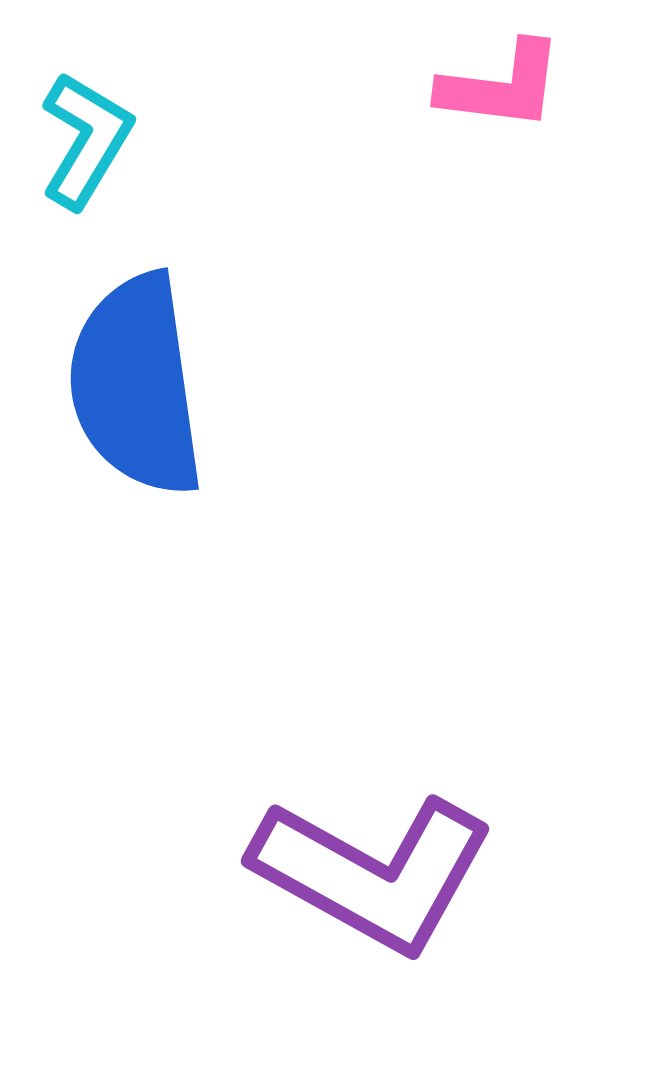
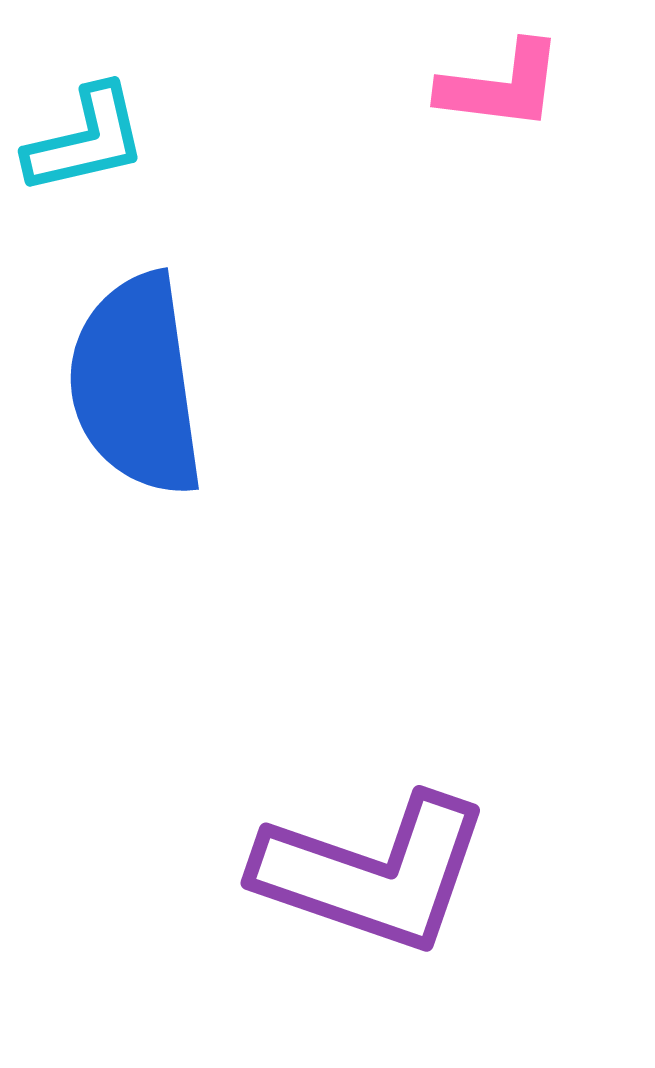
cyan L-shape: rotated 46 degrees clockwise
purple L-shape: rotated 10 degrees counterclockwise
